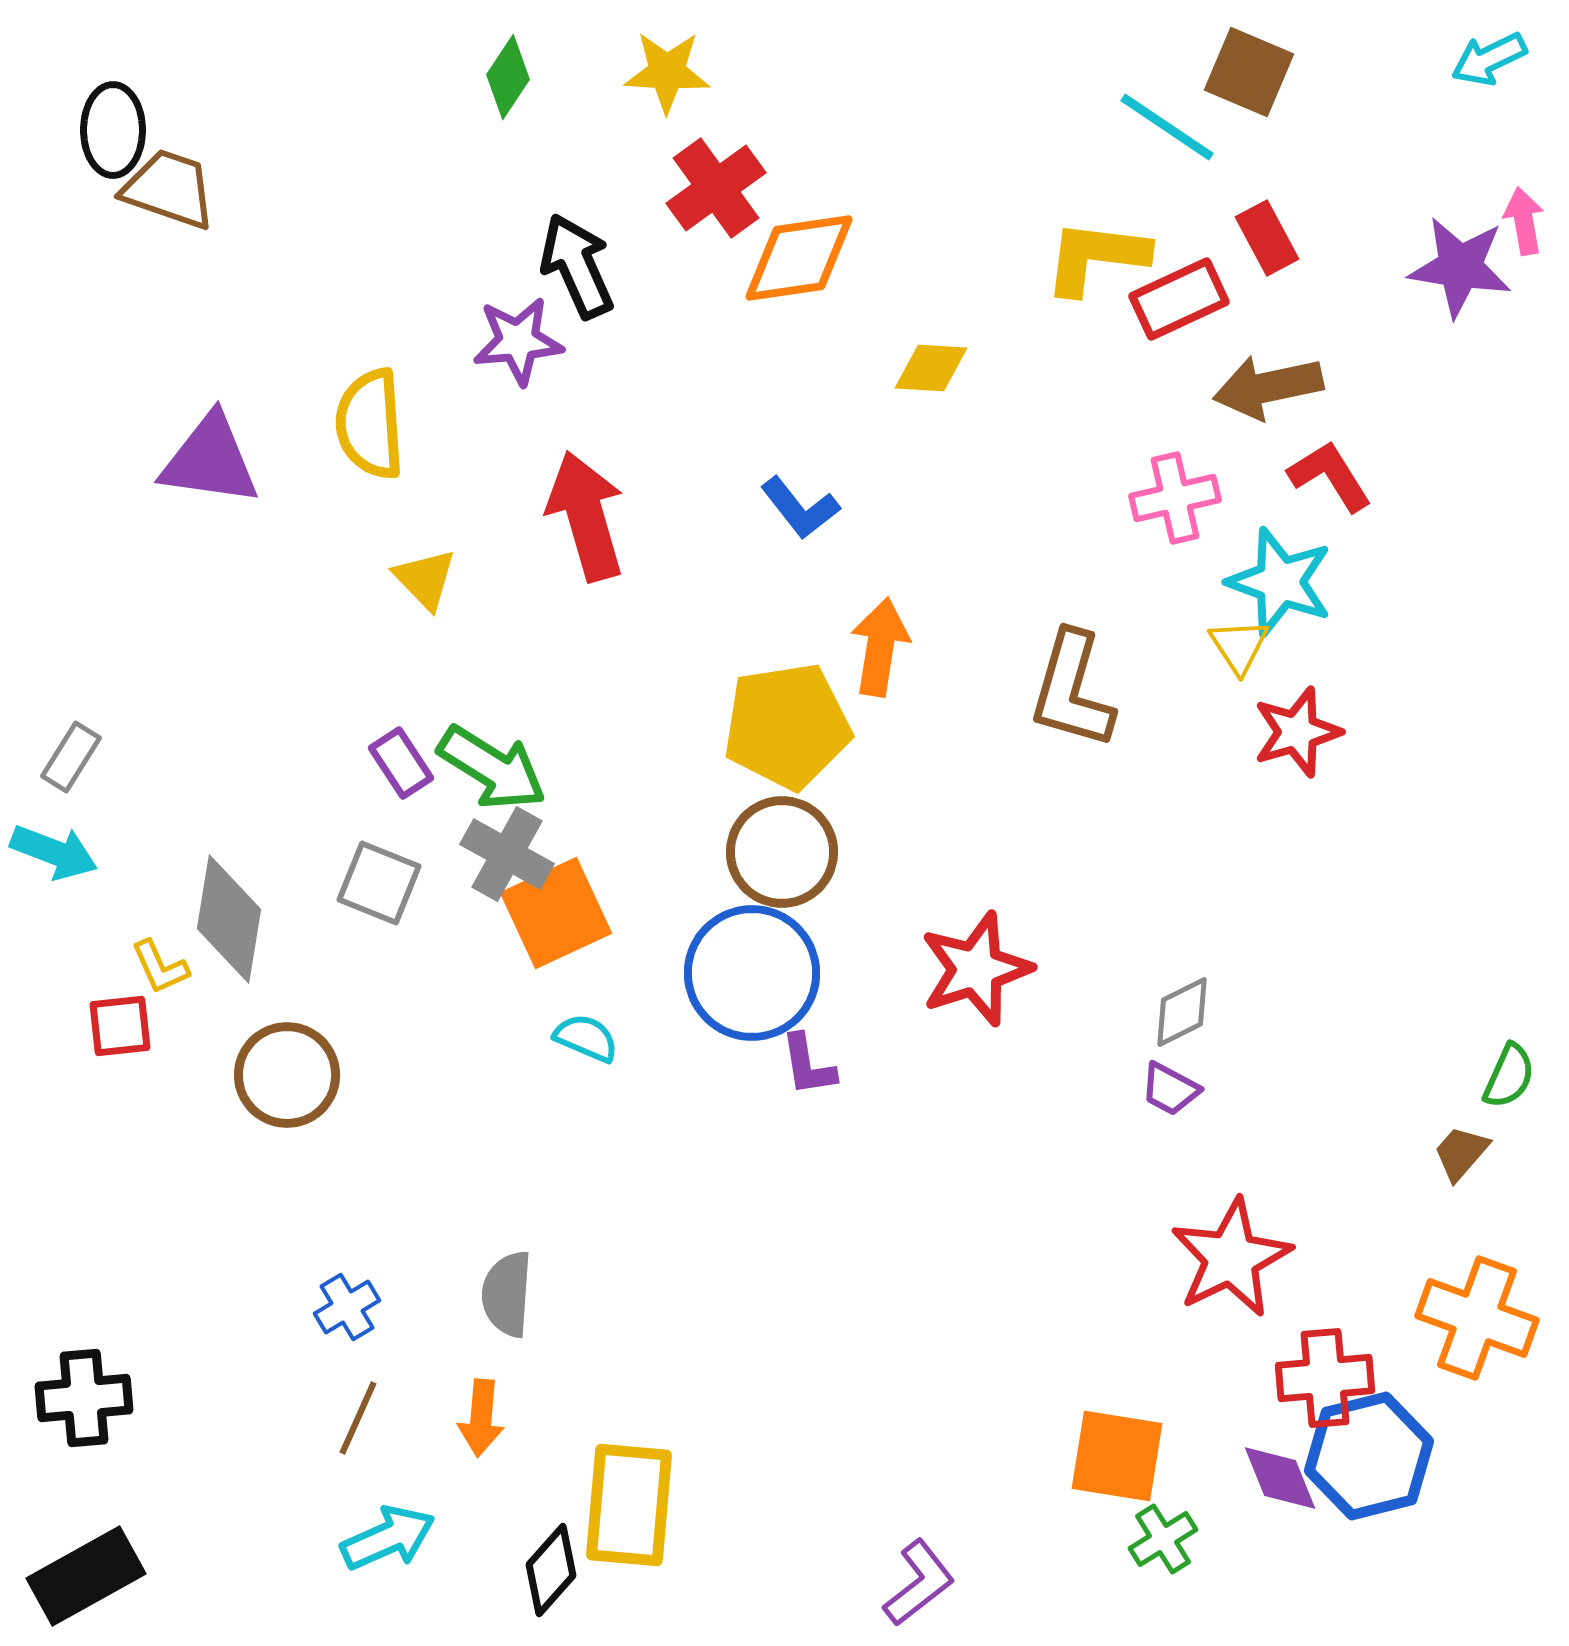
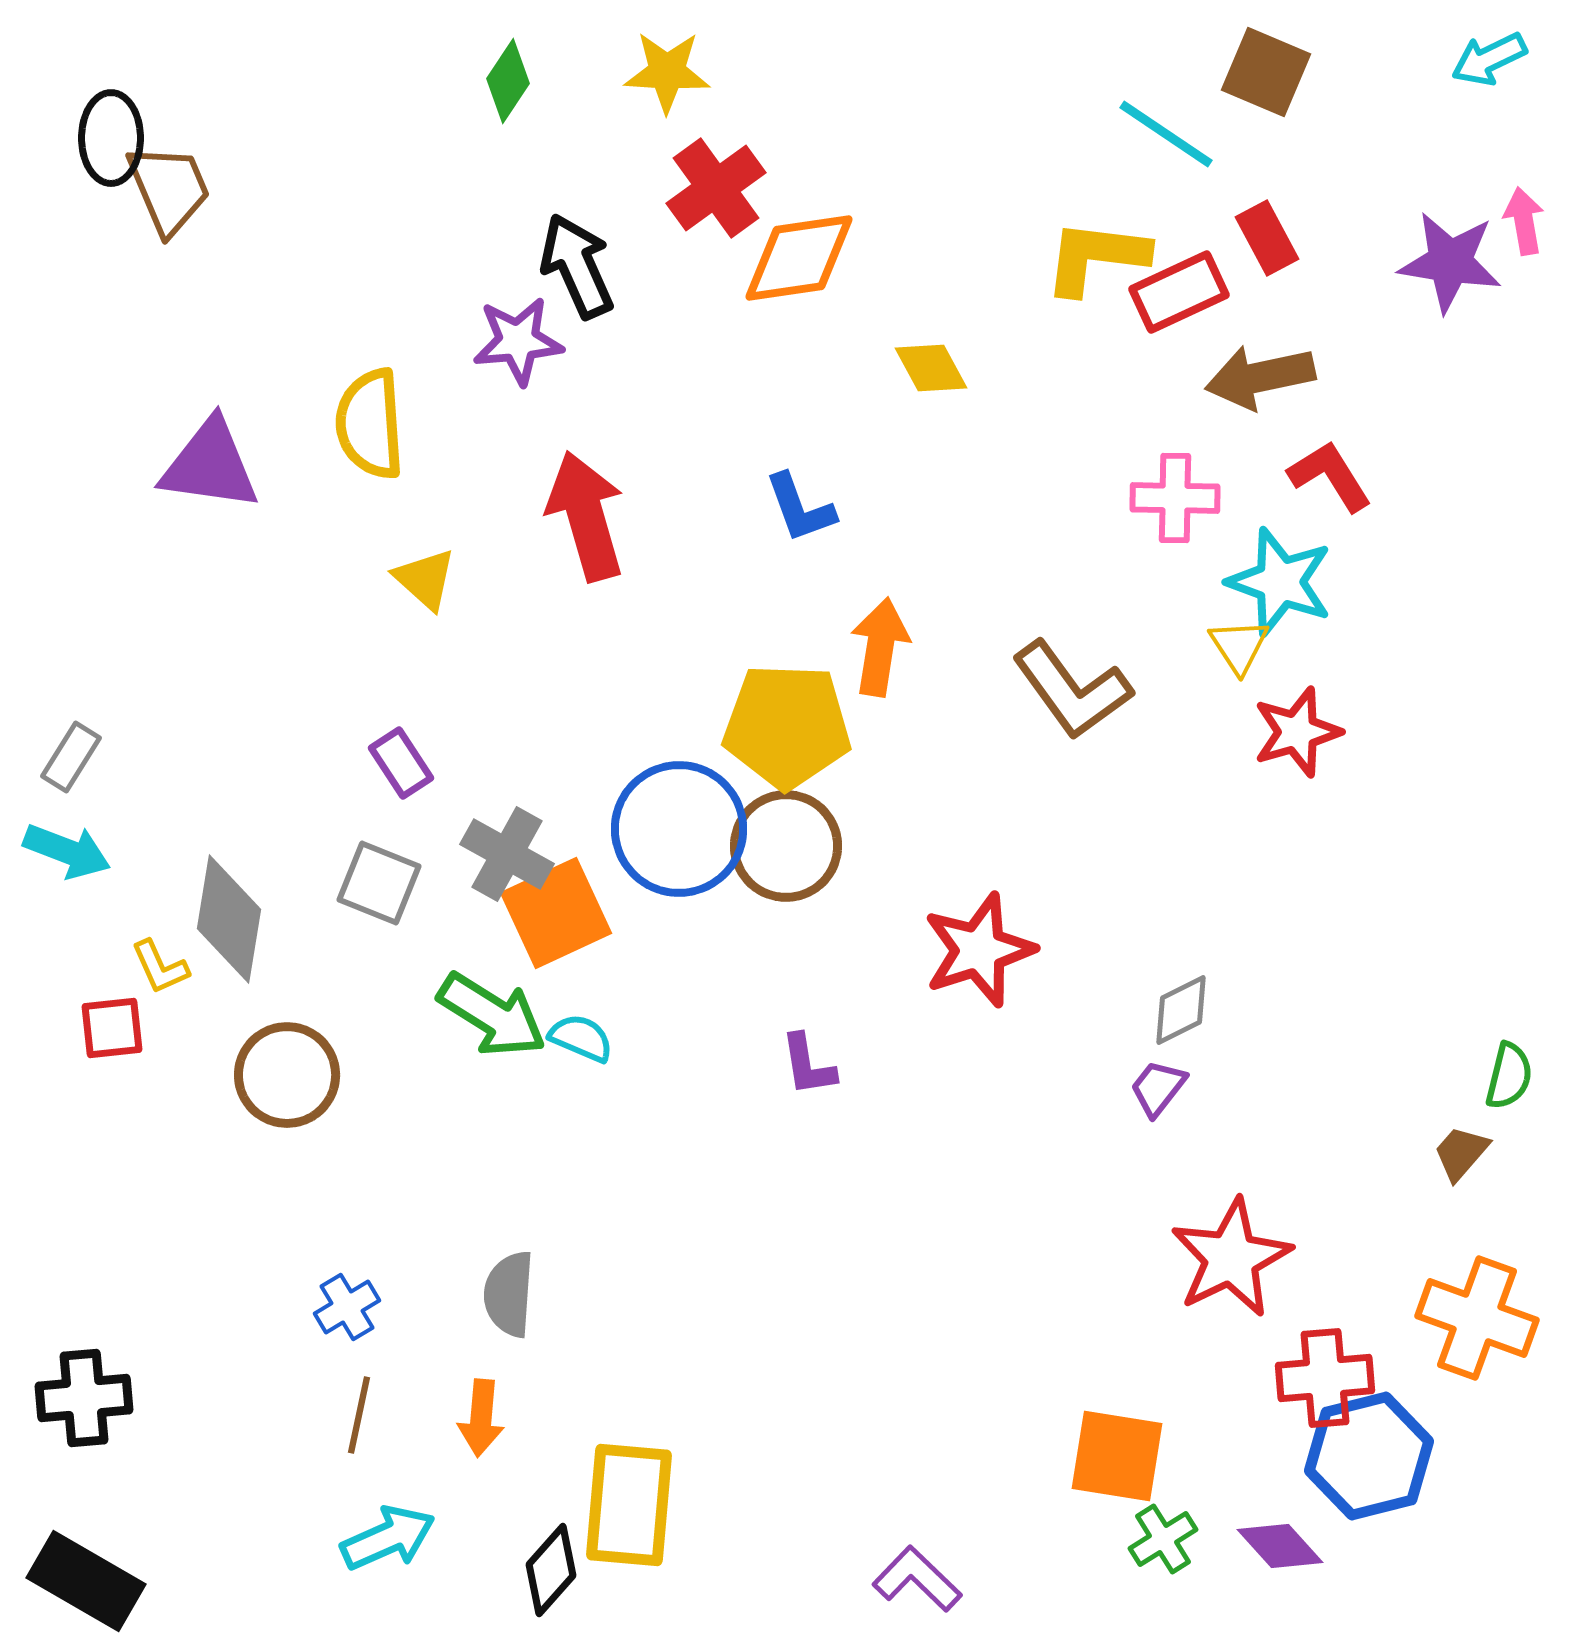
brown square at (1249, 72): moved 17 px right
green diamond at (508, 77): moved 4 px down
cyan line at (1167, 127): moved 1 px left, 7 px down
black ellipse at (113, 130): moved 2 px left, 8 px down
brown trapezoid at (169, 189): rotated 48 degrees clockwise
purple star at (1460, 267): moved 10 px left, 5 px up
red rectangle at (1179, 299): moved 7 px up
yellow diamond at (931, 368): rotated 58 degrees clockwise
brown arrow at (1268, 387): moved 8 px left, 10 px up
purple triangle at (210, 460): moved 5 px down
pink cross at (1175, 498): rotated 14 degrees clockwise
blue L-shape at (800, 508): rotated 18 degrees clockwise
yellow triangle at (425, 579): rotated 4 degrees counterclockwise
brown L-shape at (1072, 690): rotated 52 degrees counterclockwise
yellow pentagon at (787, 726): rotated 11 degrees clockwise
green arrow at (492, 768): moved 247 px down
cyan arrow at (54, 852): moved 13 px right, 1 px up
brown circle at (782, 852): moved 4 px right, 6 px up
red star at (976, 969): moved 3 px right, 19 px up
blue circle at (752, 973): moved 73 px left, 144 px up
gray diamond at (1182, 1012): moved 1 px left, 2 px up
red square at (120, 1026): moved 8 px left, 2 px down
cyan semicircle at (586, 1038): moved 5 px left
green semicircle at (1509, 1076): rotated 10 degrees counterclockwise
purple trapezoid at (1170, 1089): moved 12 px left, 1 px up; rotated 100 degrees clockwise
gray semicircle at (507, 1294): moved 2 px right
brown line at (358, 1418): moved 1 px right, 3 px up; rotated 12 degrees counterclockwise
purple diamond at (1280, 1478): moved 68 px down; rotated 20 degrees counterclockwise
black rectangle at (86, 1576): moved 5 px down; rotated 59 degrees clockwise
purple L-shape at (919, 1583): moved 2 px left, 4 px up; rotated 98 degrees counterclockwise
